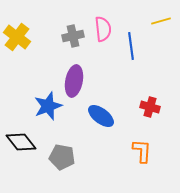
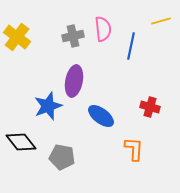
blue line: rotated 20 degrees clockwise
orange L-shape: moved 8 px left, 2 px up
